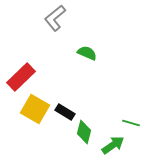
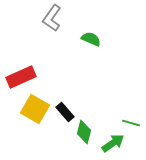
gray L-shape: moved 3 px left; rotated 16 degrees counterclockwise
green semicircle: moved 4 px right, 14 px up
red rectangle: rotated 20 degrees clockwise
black rectangle: rotated 18 degrees clockwise
green arrow: moved 2 px up
